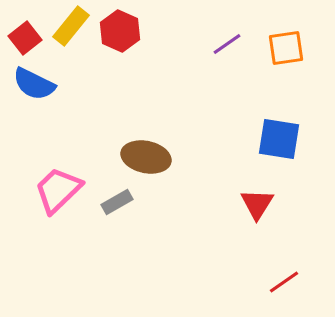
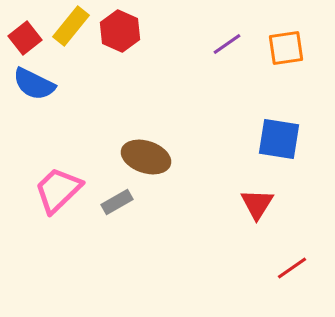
brown ellipse: rotated 6 degrees clockwise
red line: moved 8 px right, 14 px up
